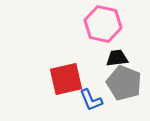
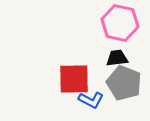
pink hexagon: moved 17 px right, 1 px up
red square: moved 8 px right; rotated 12 degrees clockwise
blue L-shape: rotated 40 degrees counterclockwise
